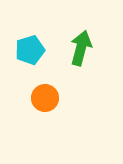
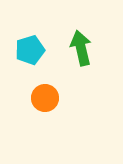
green arrow: rotated 28 degrees counterclockwise
